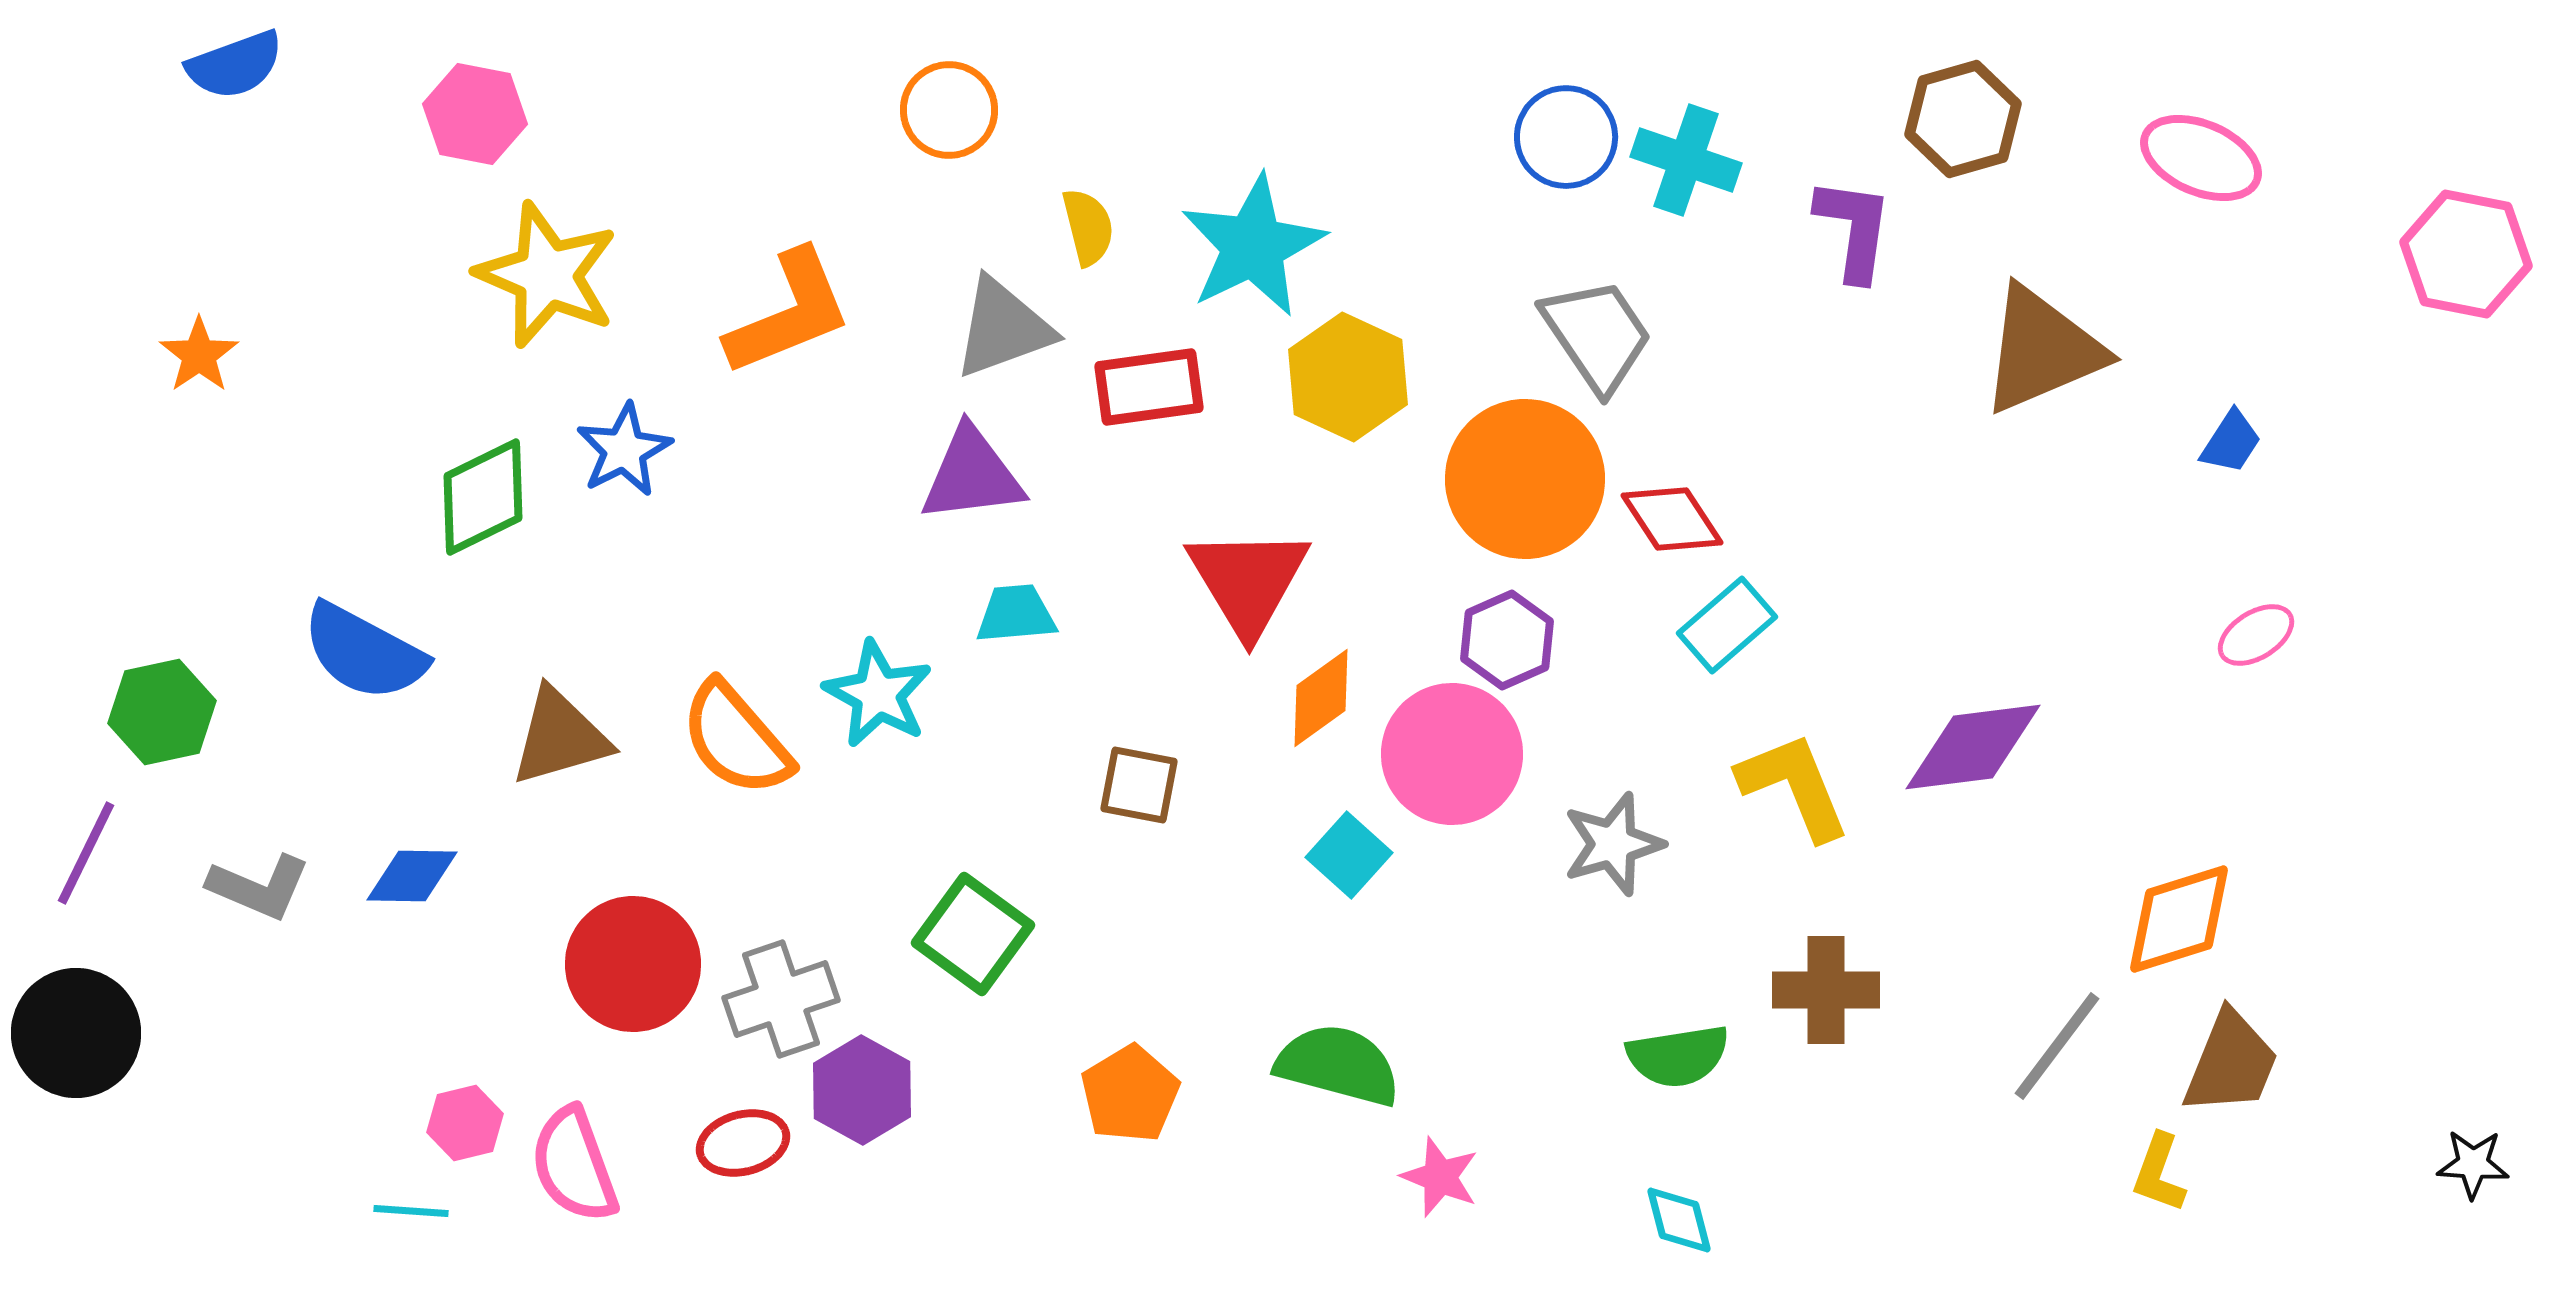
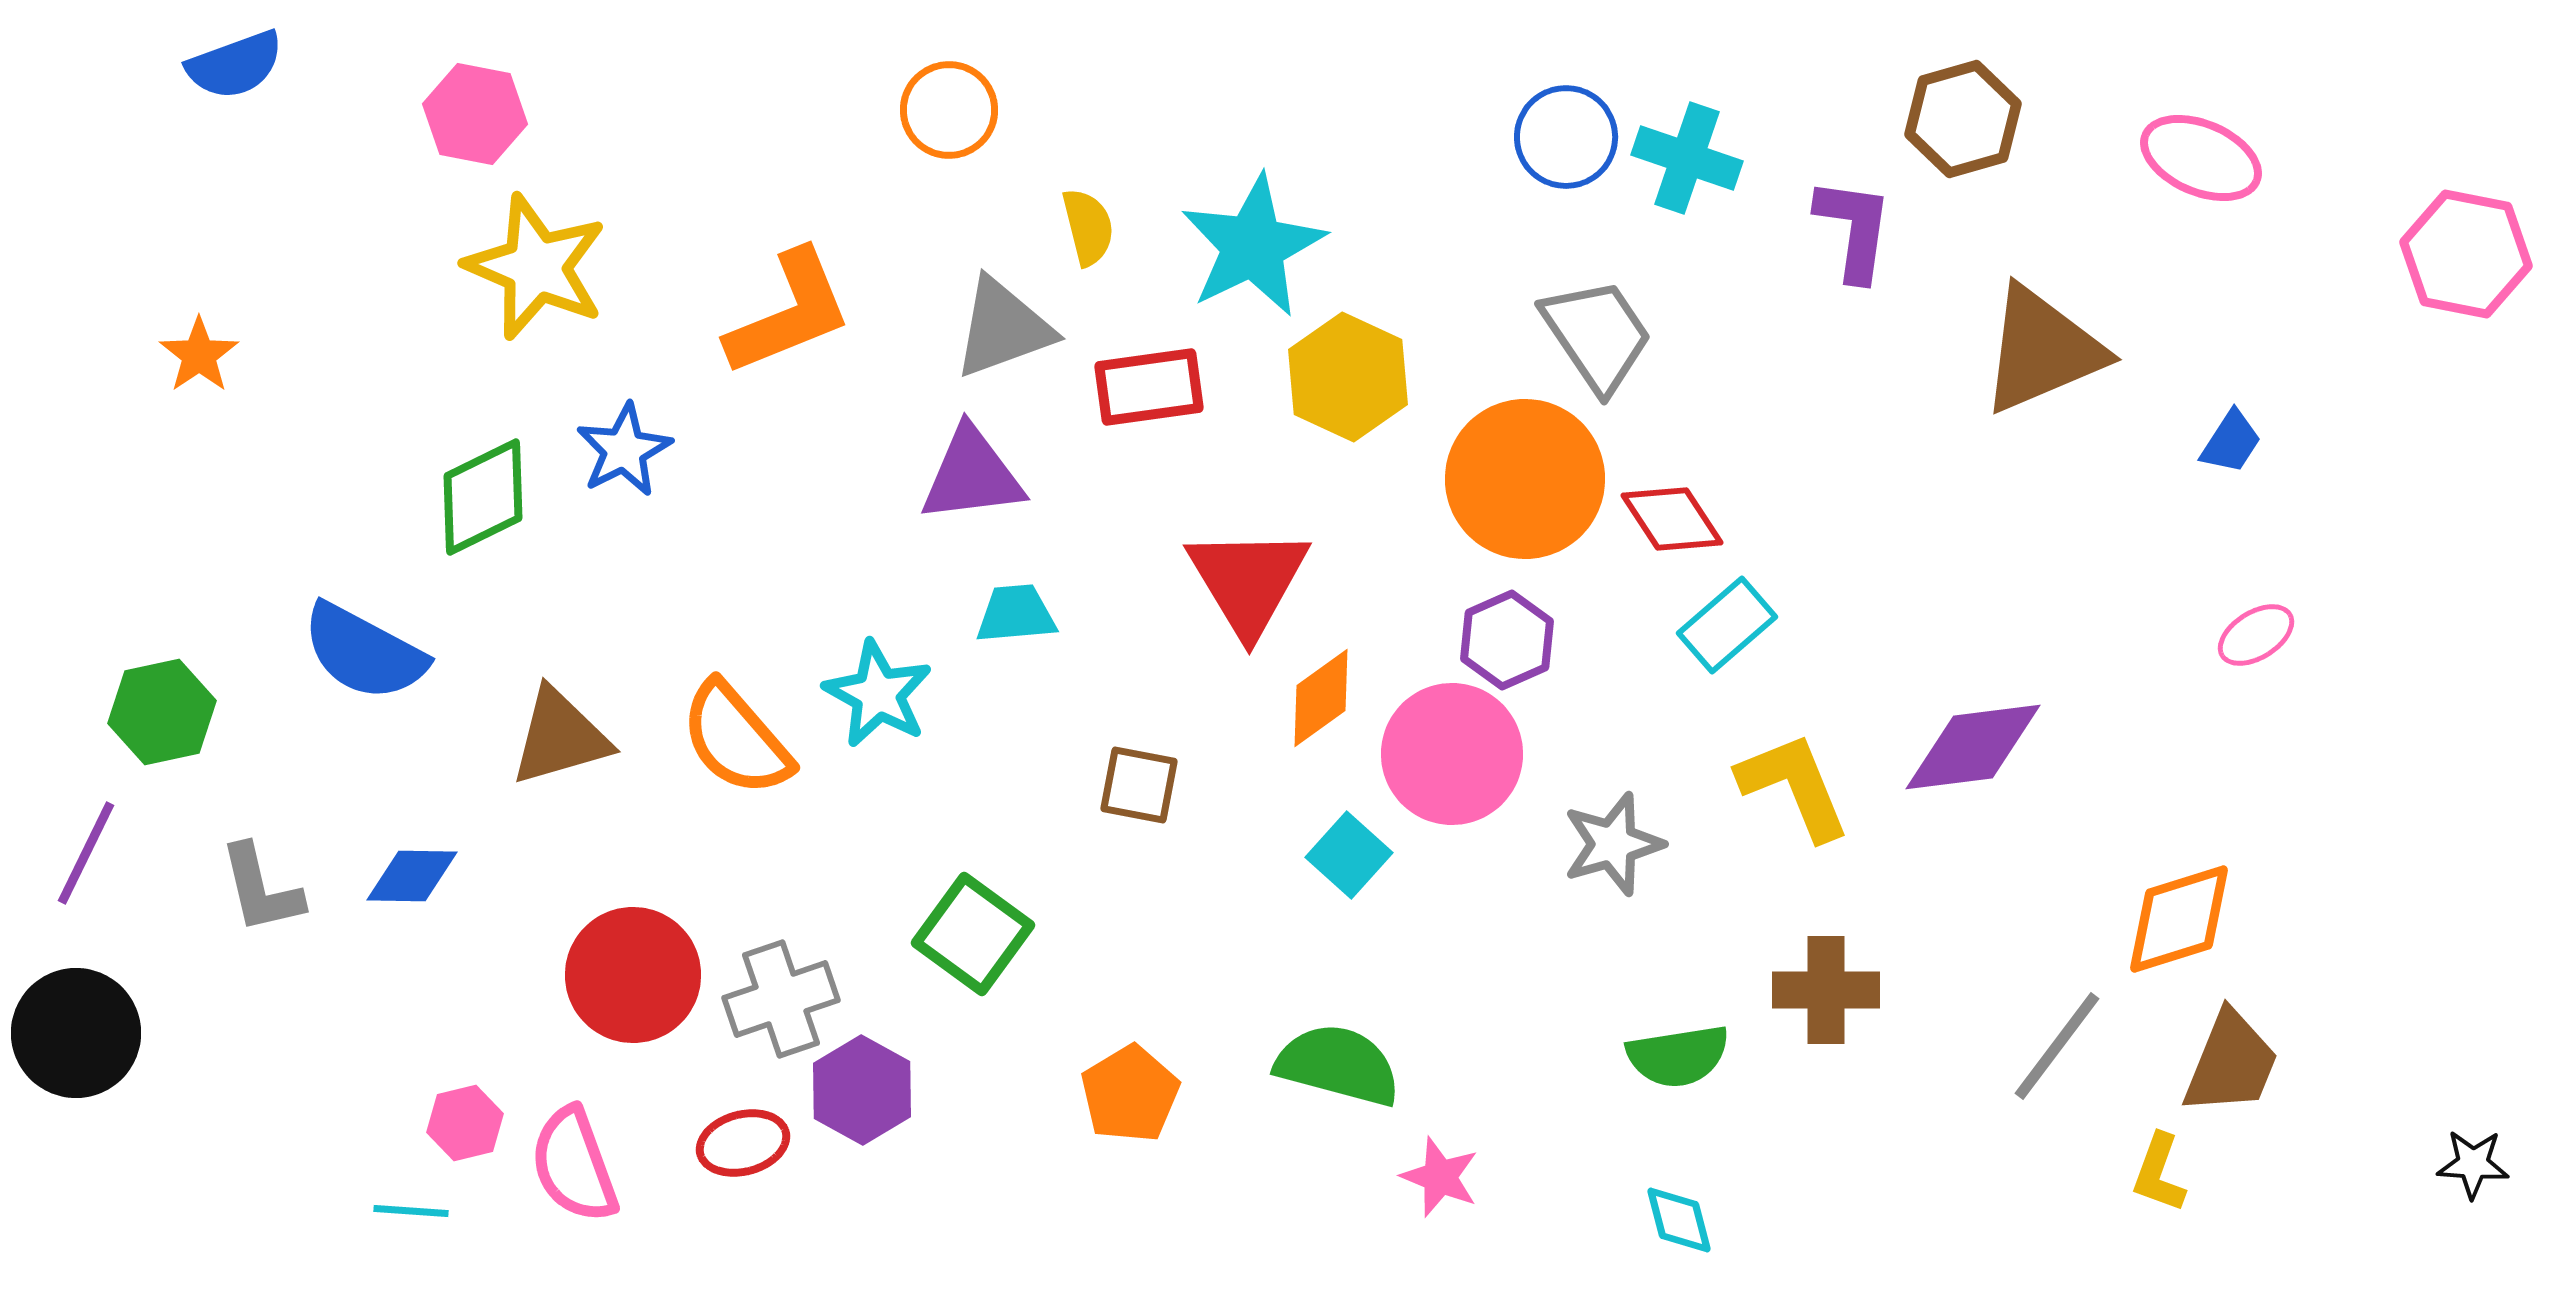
cyan cross at (1686, 160): moved 1 px right, 2 px up
yellow star at (547, 275): moved 11 px left, 8 px up
gray L-shape at (259, 887): moved 2 px right, 2 px down; rotated 54 degrees clockwise
red circle at (633, 964): moved 11 px down
